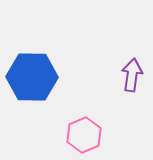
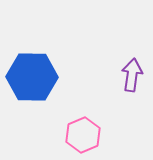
pink hexagon: moved 1 px left
